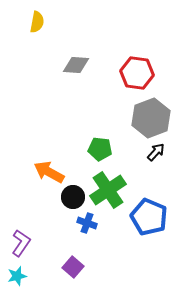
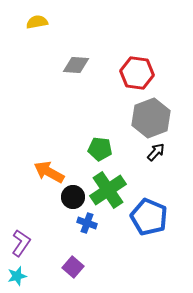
yellow semicircle: rotated 110 degrees counterclockwise
